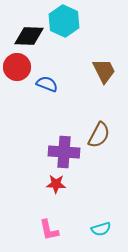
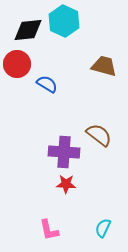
black diamond: moved 1 px left, 6 px up; rotated 8 degrees counterclockwise
red circle: moved 3 px up
brown trapezoid: moved 5 px up; rotated 48 degrees counterclockwise
blue semicircle: rotated 10 degrees clockwise
brown semicircle: rotated 80 degrees counterclockwise
red star: moved 10 px right
cyan semicircle: moved 2 px right, 1 px up; rotated 132 degrees clockwise
